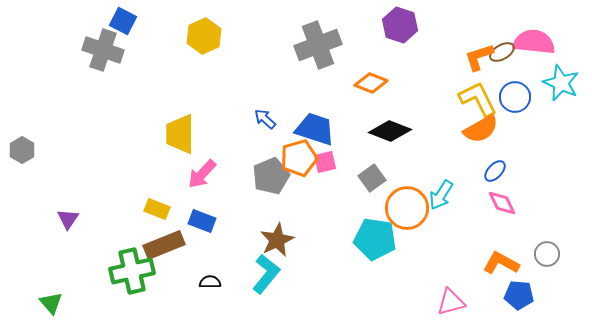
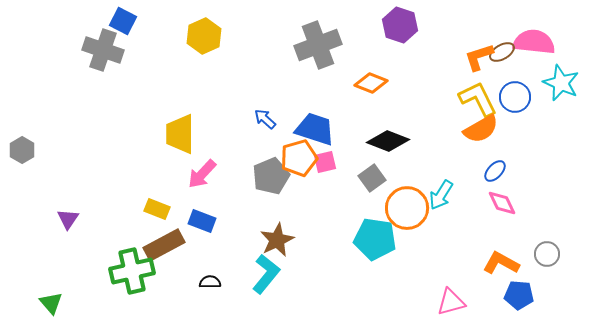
black diamond at (390, 131): moved 2 px left, 10 px down
brown rectangle at (164, 245): rotated 6 degrees counterclockwise
